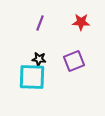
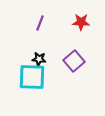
purple square: rotated 20 degrees counterclockwise
